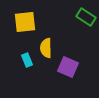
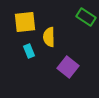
yellow semicircle: moved 3 px right, 11 px up
cyan rectangle: moved 2 px right, 9 px up
purple square: rotated 15 degrees clockwise
